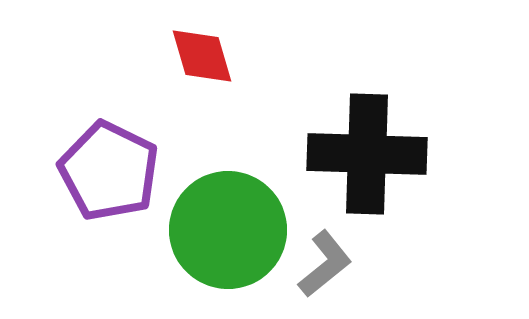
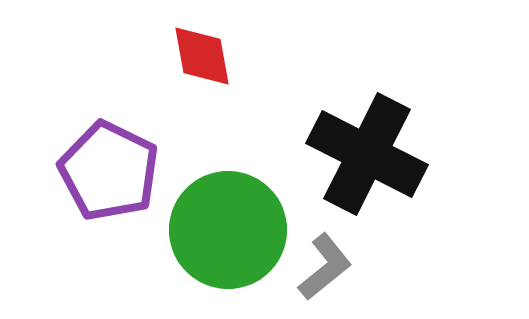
red diamond: rotated 6 degrees clockwise
black cross: rotated 25 degrees clockwise
gray L-shape: moved 3 px down
